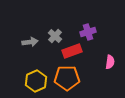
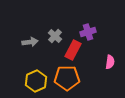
red rectangle: moved 1 px right, 1 px up; rotated 42 degrees counterclockwise
